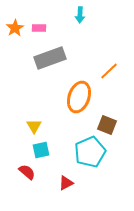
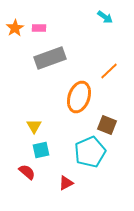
cyan arrow: moved 25 px right, 2 px down; rotated 56 degrees counterclockwise
